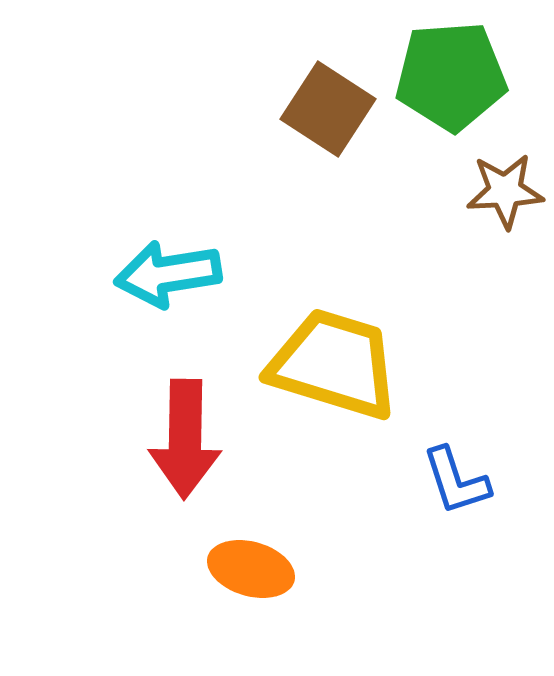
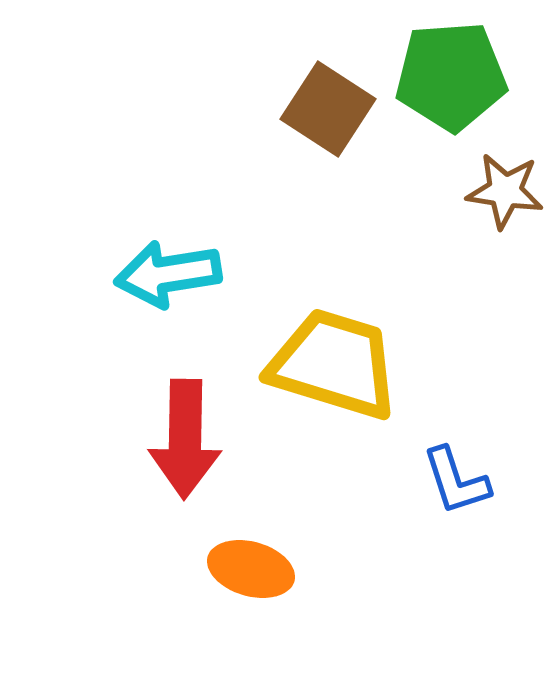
brown star: rotated 12 degrees clockwise
